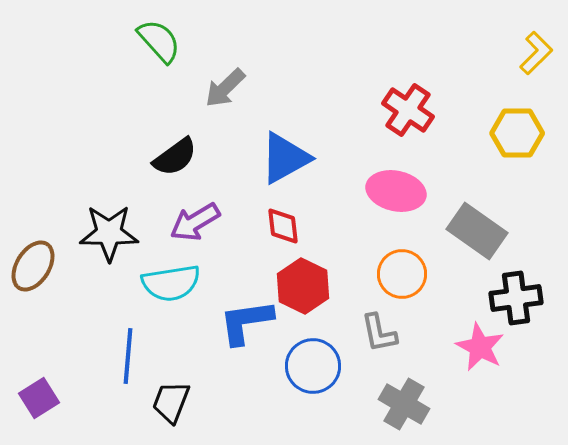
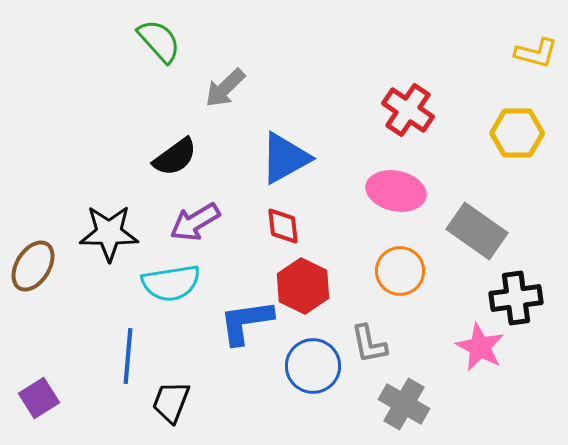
yellow L-shape: rotated 60 degrees clockwise
orange circle: moved 2 px left, 3 px up
gray L-shape: moved 10 px left, 11 px down
